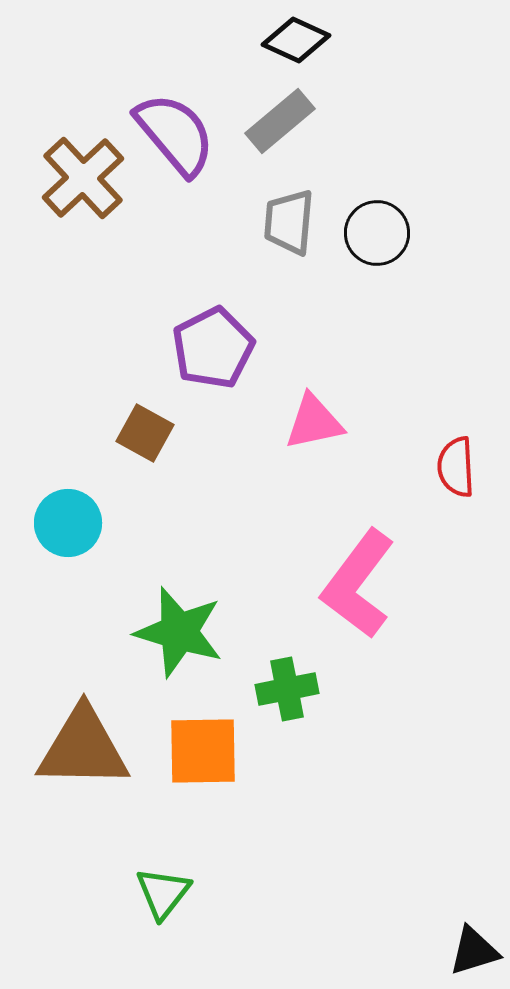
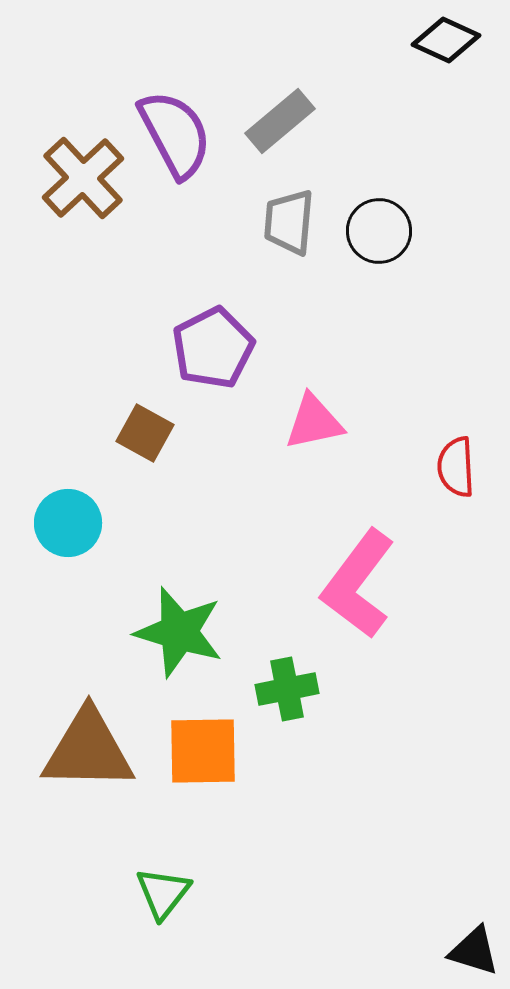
black diamond: moved 150 px right
purple semicircle: rotated 12 degrees clockwise
black circle: moved 2 px right, 2 px up
brown triangle: moved 5 px right, 2 px down
black triangle: rotated 34 degrees clockwise
